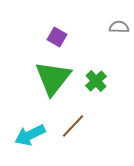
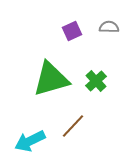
gray semicircle: moved 10 px left
purple square: moved 15 px right, 6 px up; rotated 36 degrees clockwise
green triangle: moved 2 px left, 1 px down; rotated 36 degrees clockwise
cyan arrow: moved 6 px down
